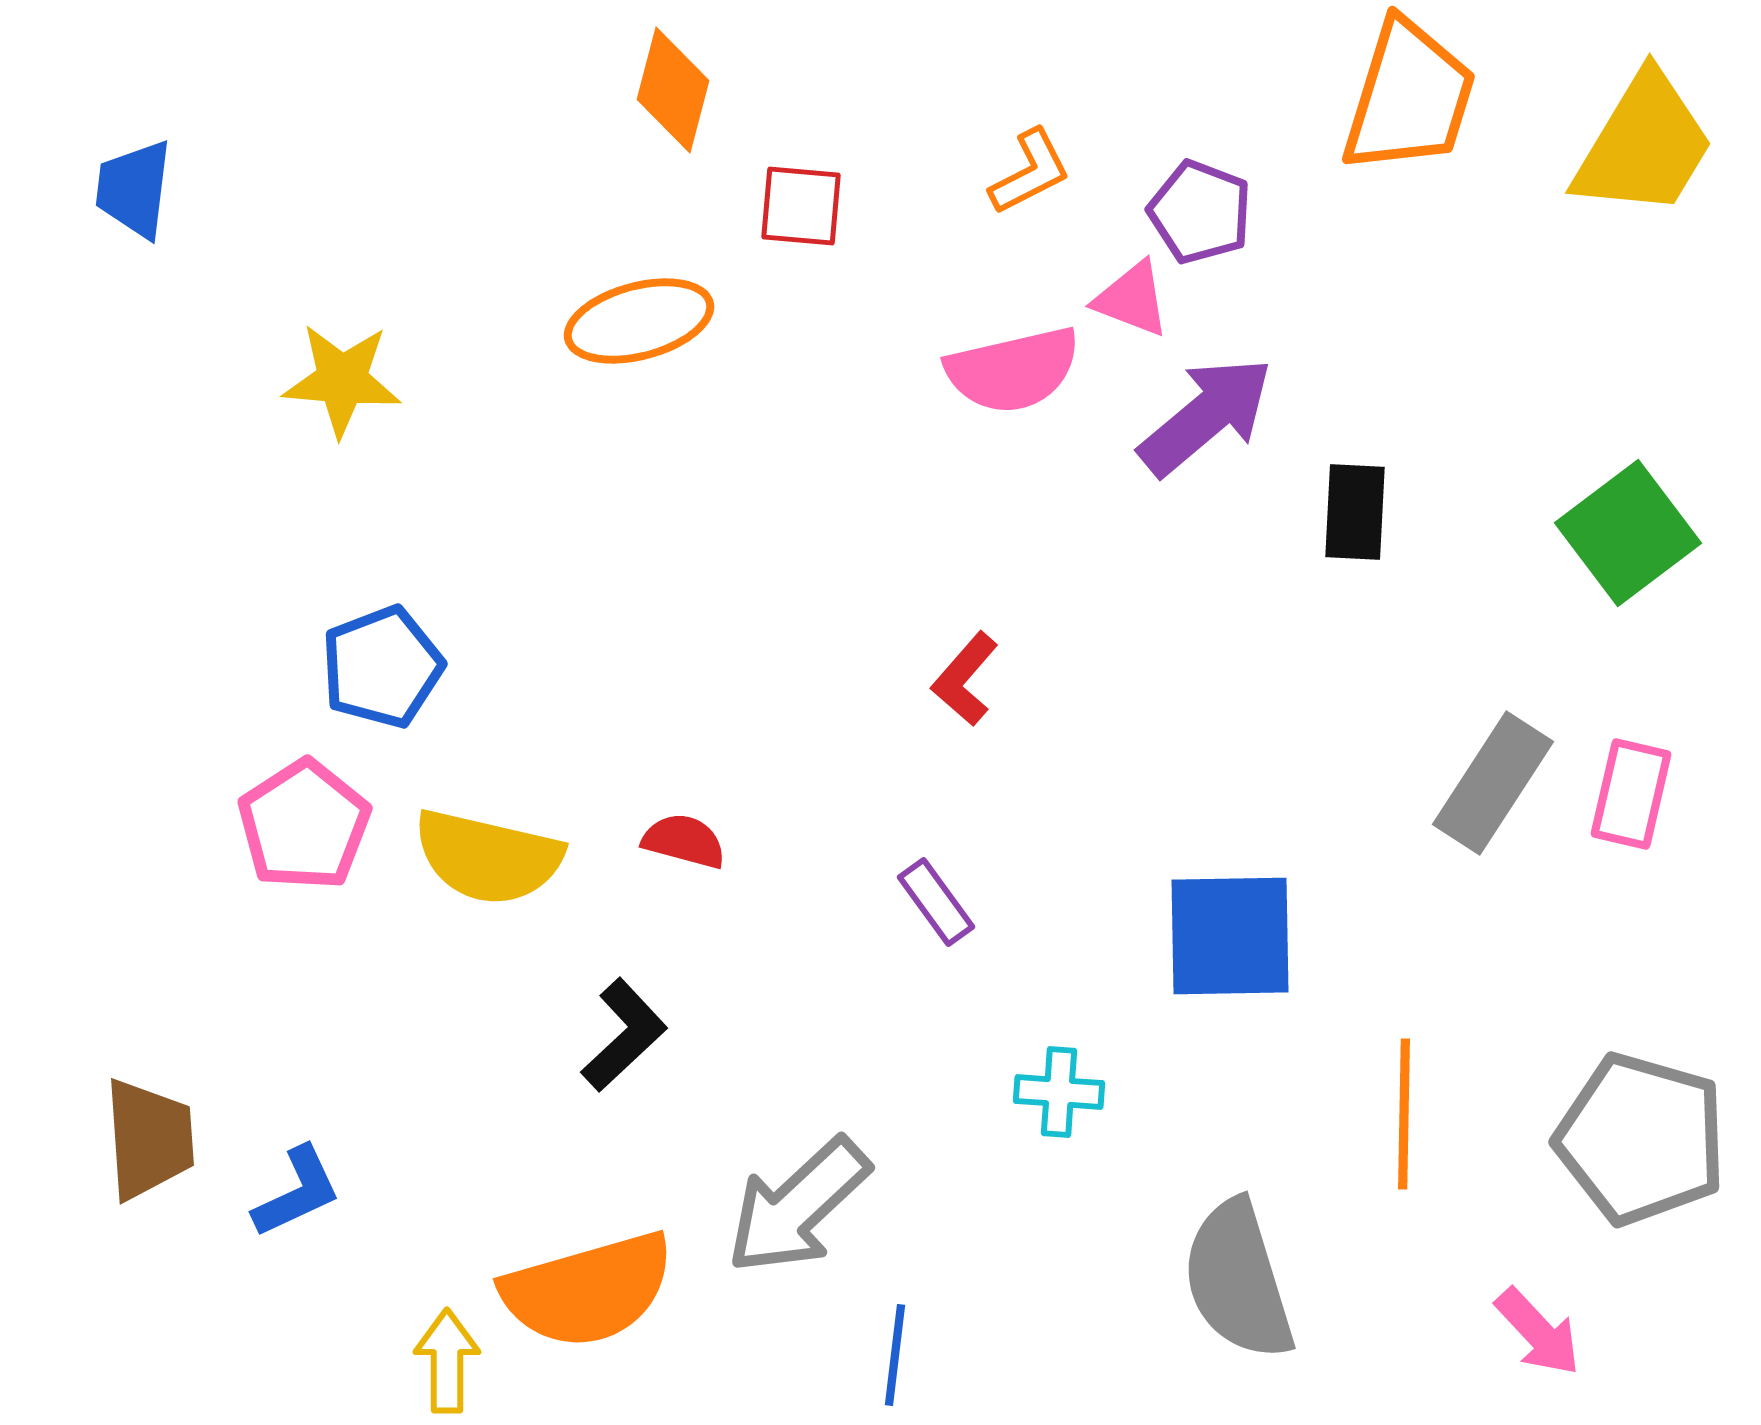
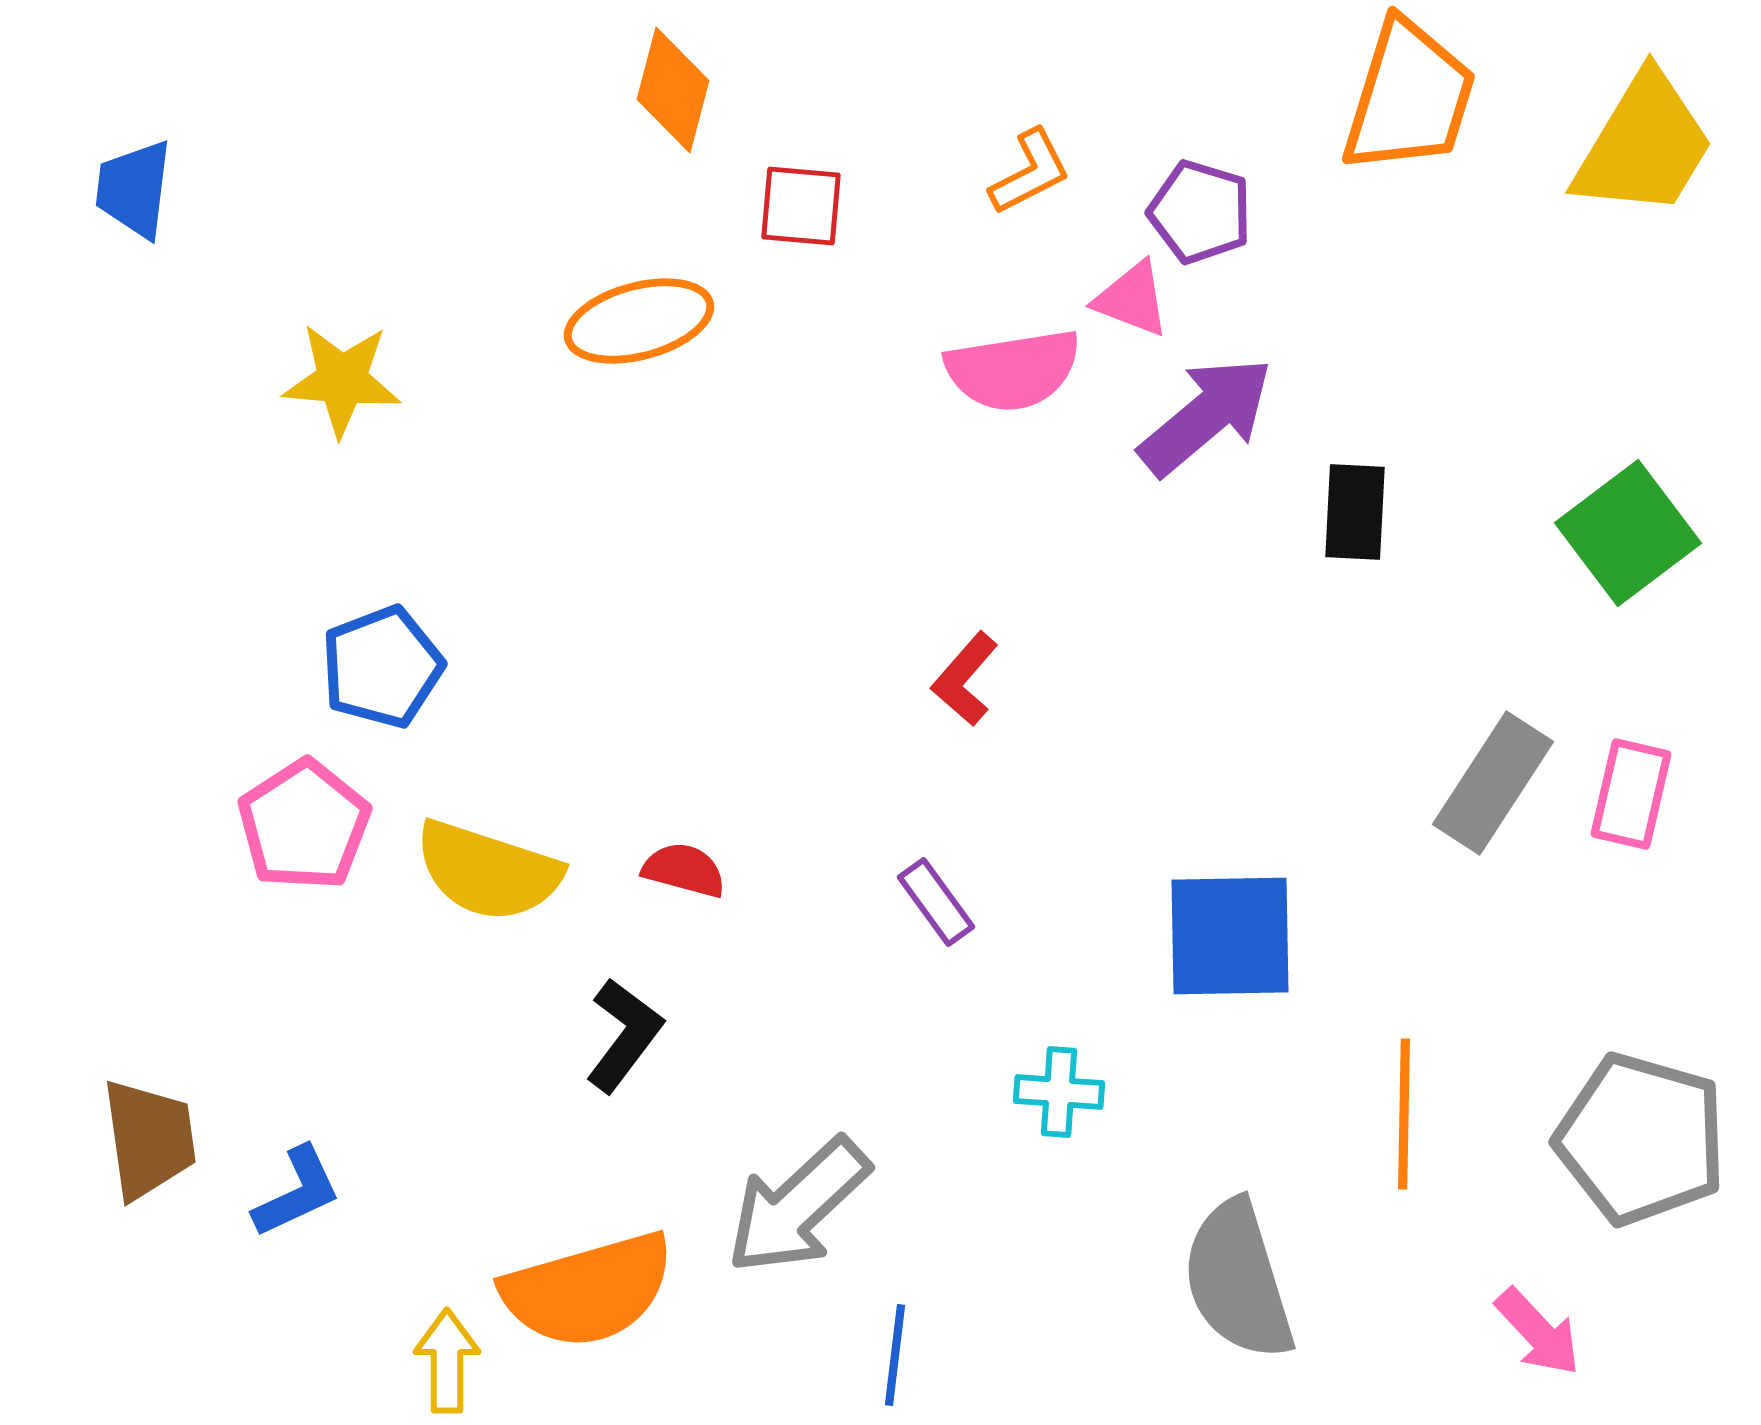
purple pentagon: rotated 4 degrees counterclockwise
pink semicircle: rotated 4 degrees clockwise
red semicircle: moved 29 px down
yellow semicircle: moved 14 px down; rotated 5 degrees clockwise
black L-shape: rotated 10 degrees counterclockwise
brown trapezoid: rotated 4 degrees counterclockwise
